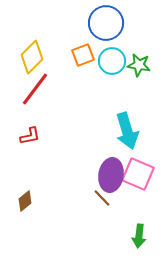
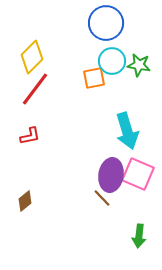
orange square: moved 11 px right, 23 px down; rotated 10 degrees clockwise
